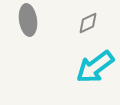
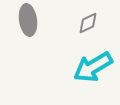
cyan arrow: moved 2 px left; rotated 6 degrees clockwise
